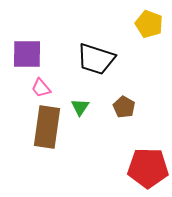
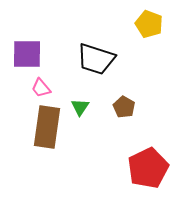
red pentagon: rotated 27 degrees counterclockwise
